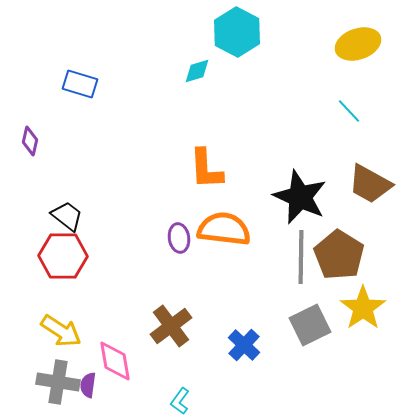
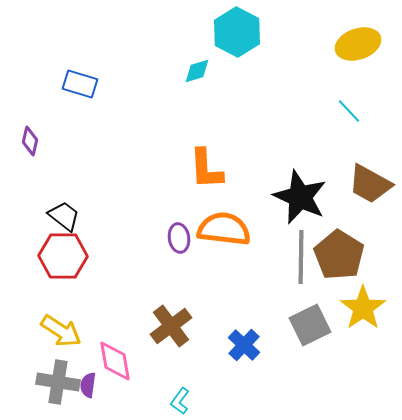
black trapezoid: moved 3 px left
